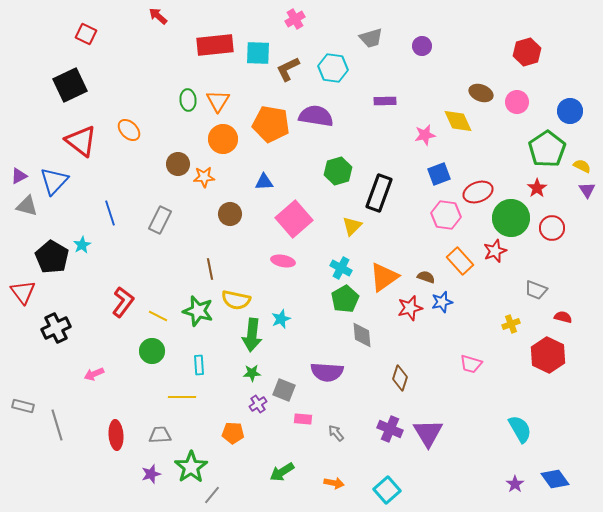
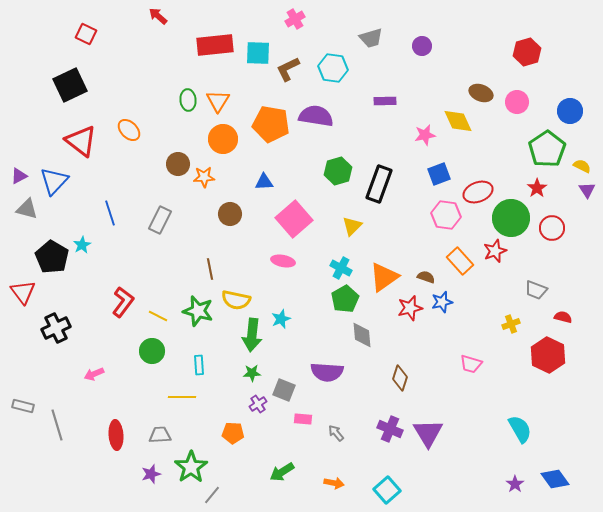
black rectangle at (379, 193): moved 9 px up
gray triangle at (27, 206): moved 3 px down
